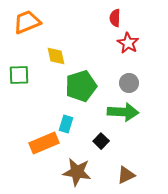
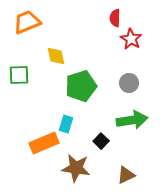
red star: moved 3 px right, 4 px up
green arrow: moved 9 px right, 8 px down; rotated 12 degrees counterclockwise
brown star: moved 1 px left, 4 px up
